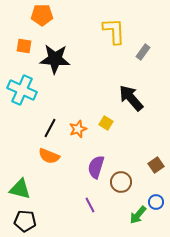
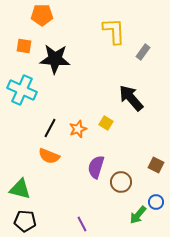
brown square: rotated 28 degrees counterclockwise
purple line: moved 8 px left, 19 px down
